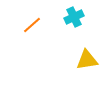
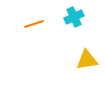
orange line: moved 2 px right, 1 px up; rotated 24 degrees clockwise
